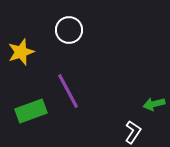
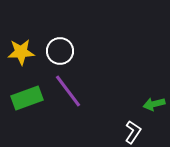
white circle: moved 9 px left, 21 px down
yellow star: rotated 16 degrees clockwise
purple line: rotated 9 degrees counterclockwise
green rectangle: moved 4 px left, 13 px up
